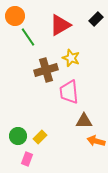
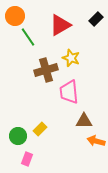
yellow rectangle: moved 8 px up
